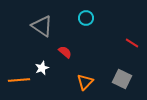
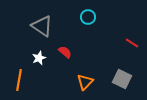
cyan circle: moved 2 px right, 1 px up
white star: moved 3 px left, 10 px up
orange line: rotated 75 degrees counterclockwise
